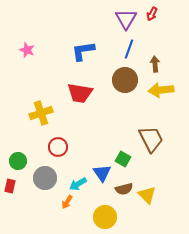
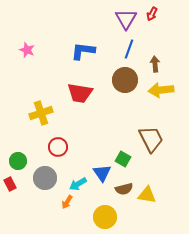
blue L-shape: rotated 15 degrees clockwise
red rectangle: moved 2 px up; rotated 40 degrees counterclockwise
yellow triangle: rotated 36 degrees counterclockwise
